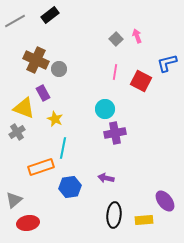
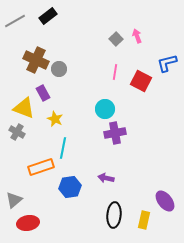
black rectangle: moved 2 px left, 1 px down
gray cross: rotated 28 degrees counterclockwise
yellow rectangle: rotated 72 degrees counterclockwise
